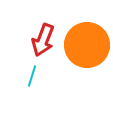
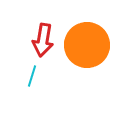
red arrow: rotated 12 degrees counterclockwise
